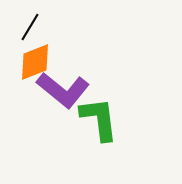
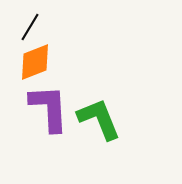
purple L-shape: moved 14 px left, 18 px down; rotated 132 degrees counterclockwise
green L-shape: rotated 15 degrees counterclockwise
